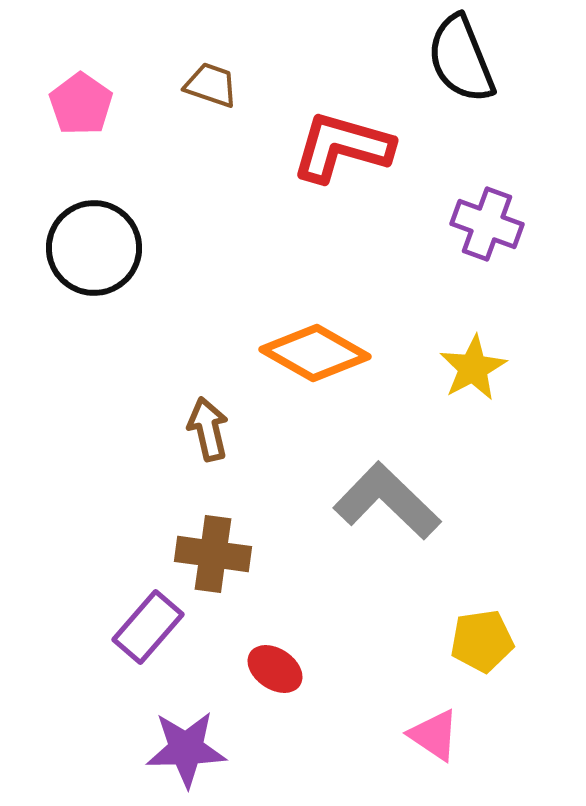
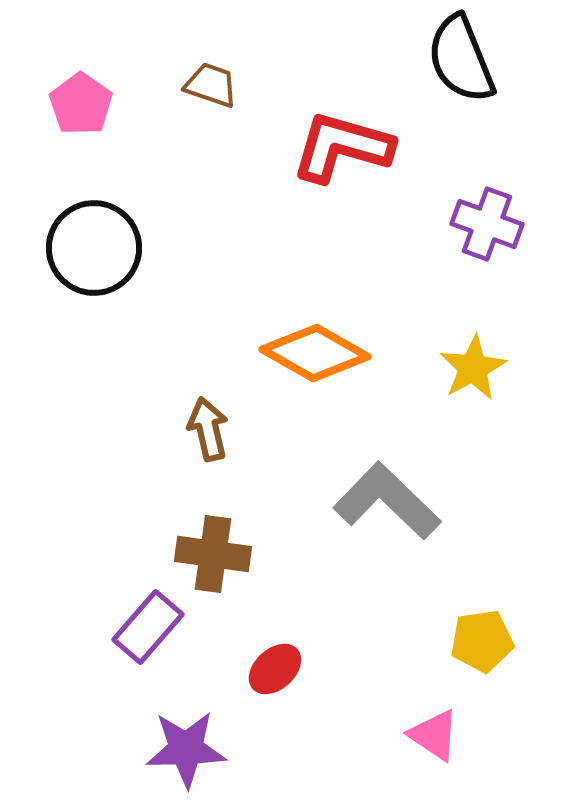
red ellipse: rotated 76 degrees counterclockwise
